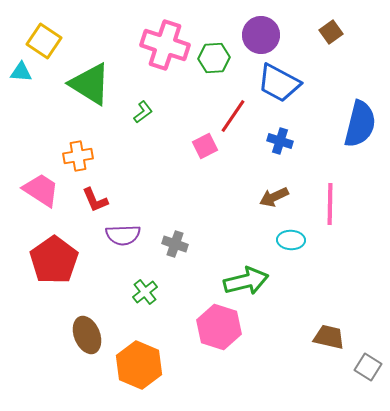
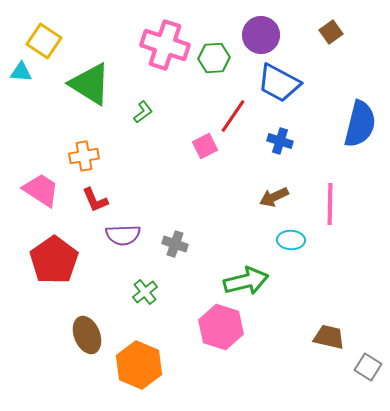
orange cross: moved 6 px right
pink hexagon: moved 2 px right
